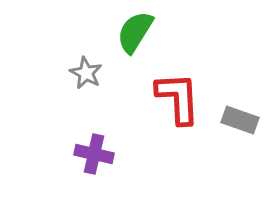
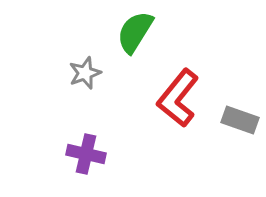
gray star: moved 1 px left; rotated 24 degrees clockwise
red L-shape: rotated 138 degrees counterclockwise
purple cross: moved 8 px left
